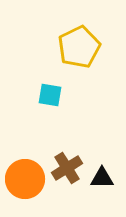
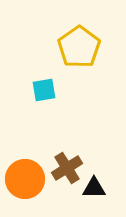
yellow pentagon: rotated 9 degrees counterclockwise
cyan square: moved 6 px left, 5 px up; rotated 20 degrees counterclockwise
black triangle: moved 8 px left, 10 px down
